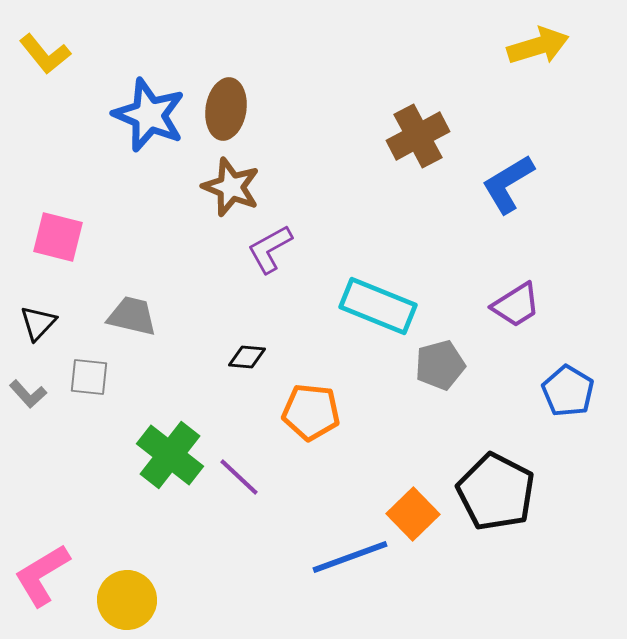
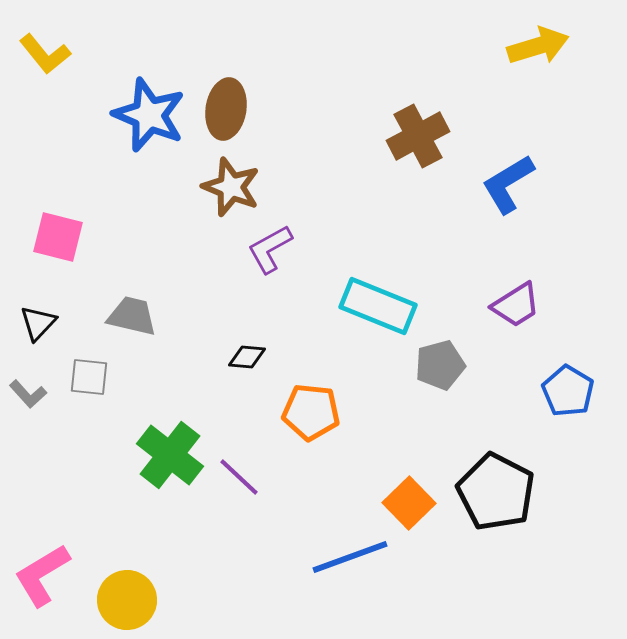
orange square: moved 4 px left, 11 px up
